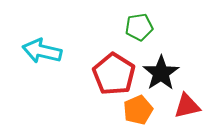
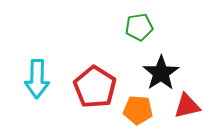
cyan arrow: moved 5 px left, 28 px down; rotated 102 degrees counterclockwise
red pentagon: moved 19 px left, 13 px down
orange pentagon: rotated 28 degrees clockwise
